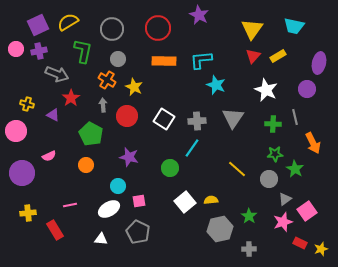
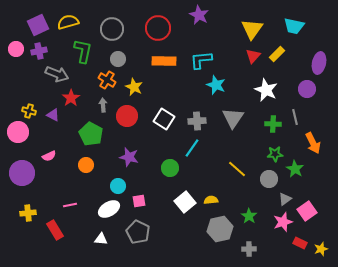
yellow semicircle at (68, 22): rotated 15 degrees clockwise
yellow rectangle at (278, 56): moved 1 px left, 2 px up; rotated 14 degrees counterclockwise
yellow cross at (27, 104): moved 2 px right, 7 px down
pink circle at (16, 131): moved 2 px right, 1 px down
